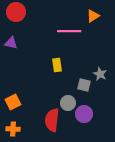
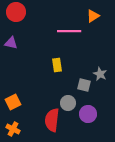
purple circle: moved 4 px right
orange cross: rotated 24 degrees clockwise
